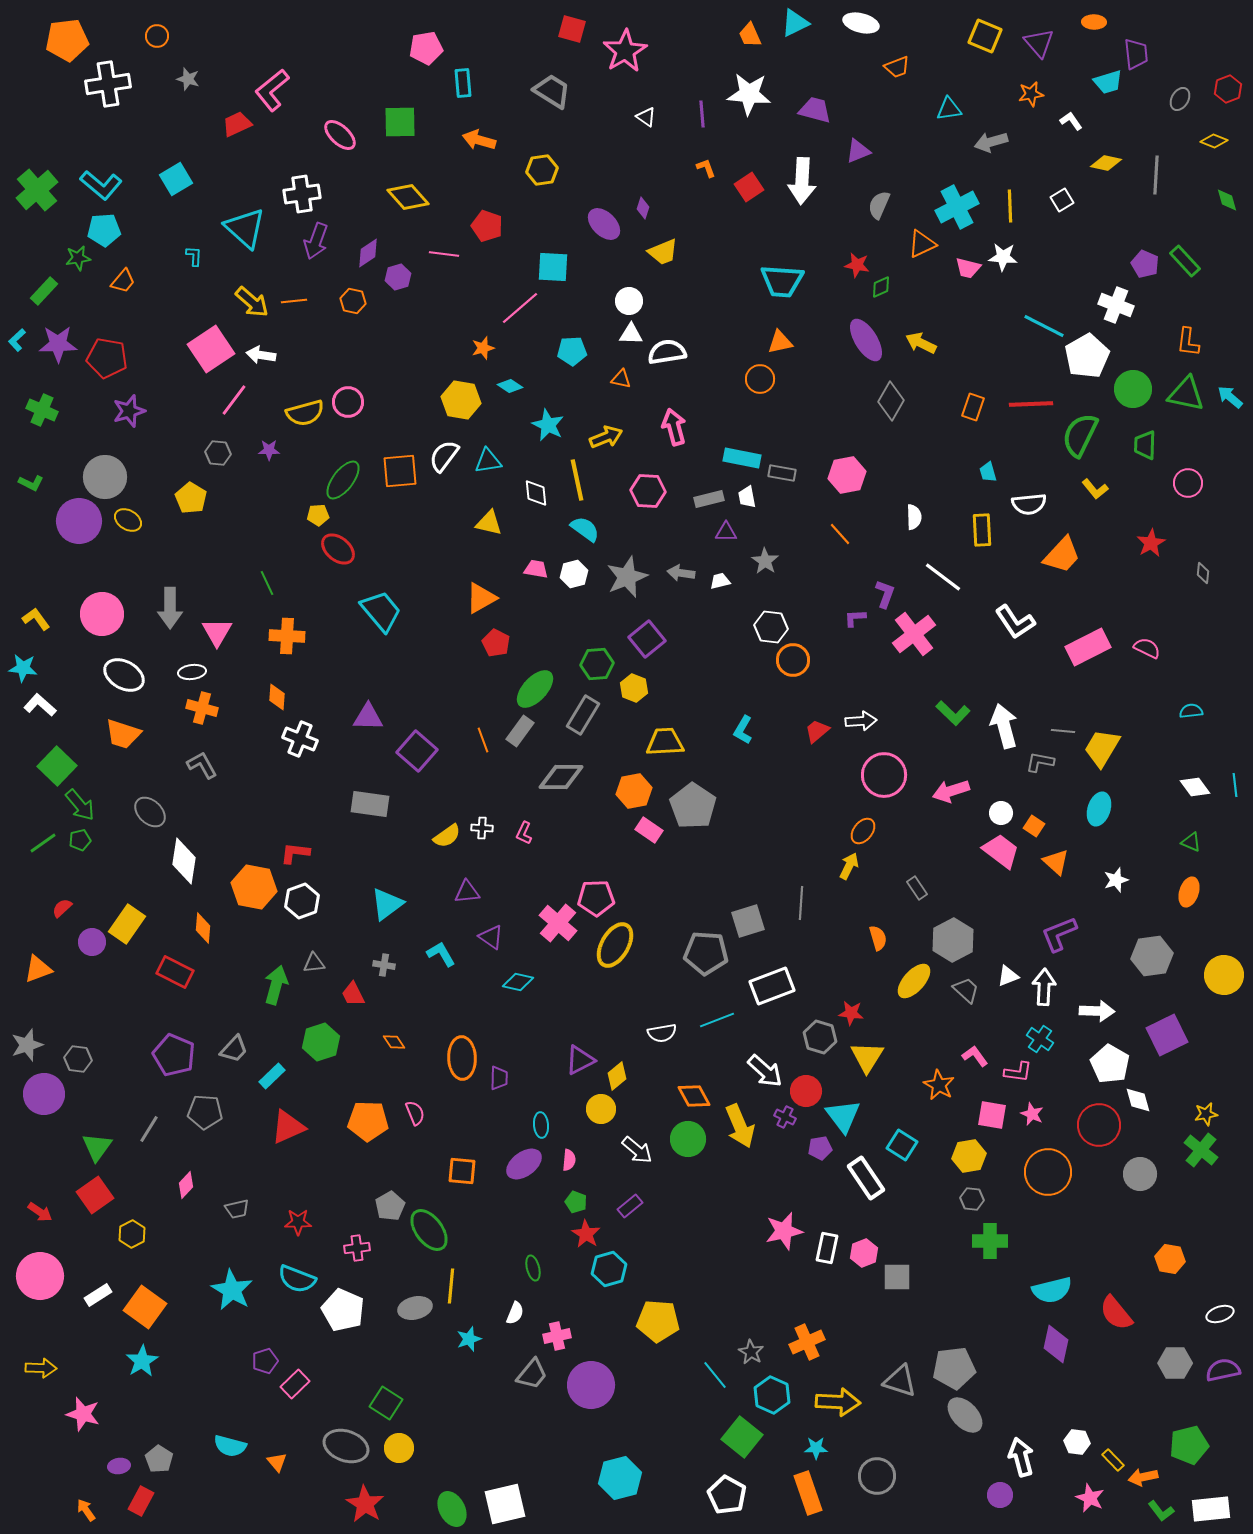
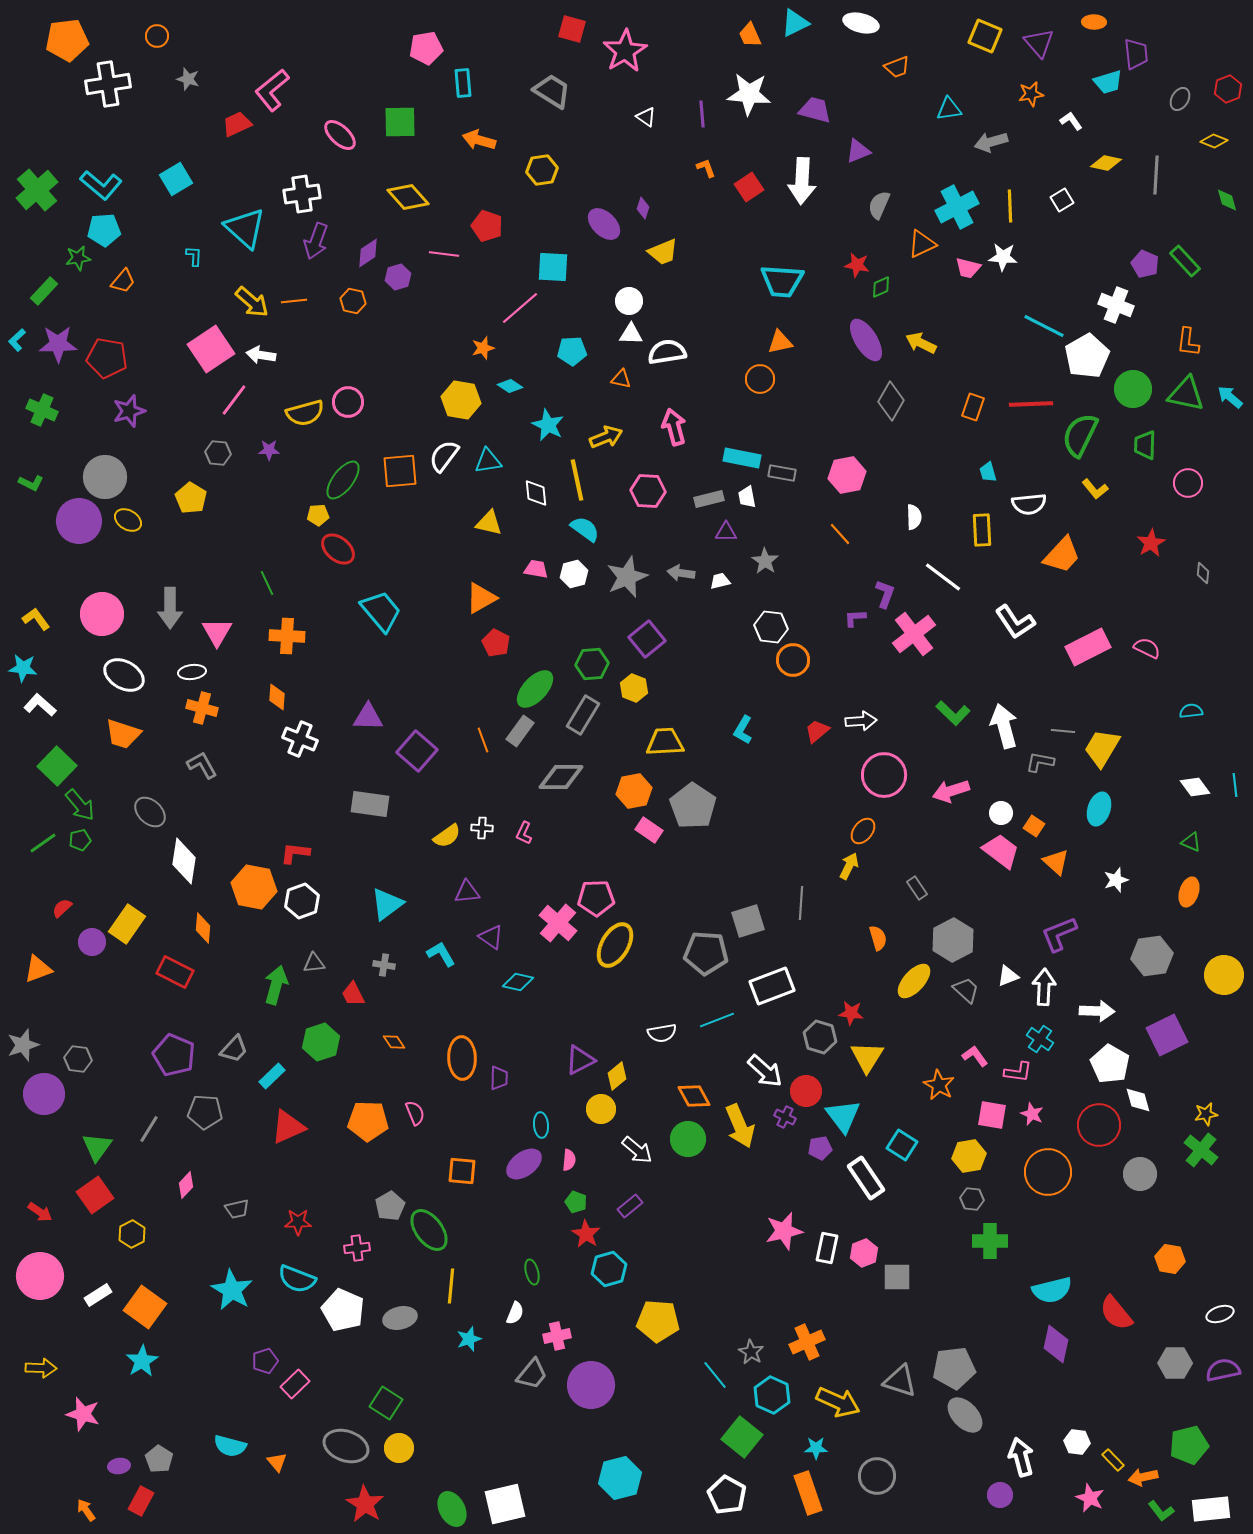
green hexagon at (597, 664): moved 5 px left
gray star at (27, 1045): moved 4 px left
green ellipse at (533, 1268): moved 1 px left, 4 px down
gray ellipse at (415, 1308): moved 15 px left, 10 px down
yellow arrow at (838, 1402): rotated 21 degrees clockwise
